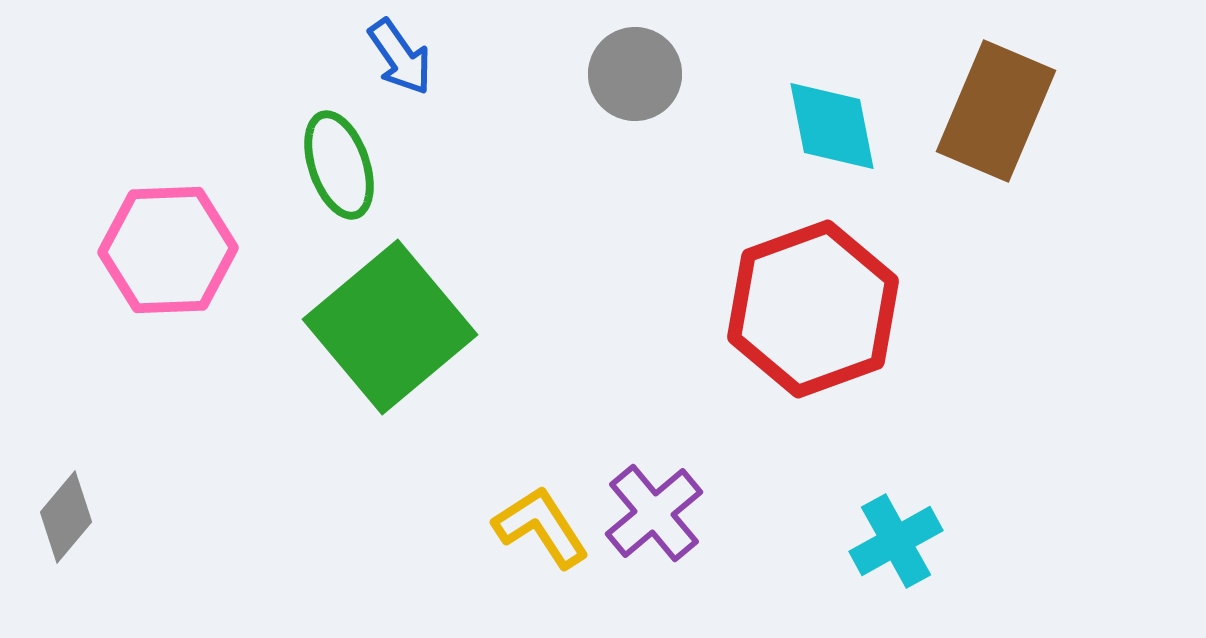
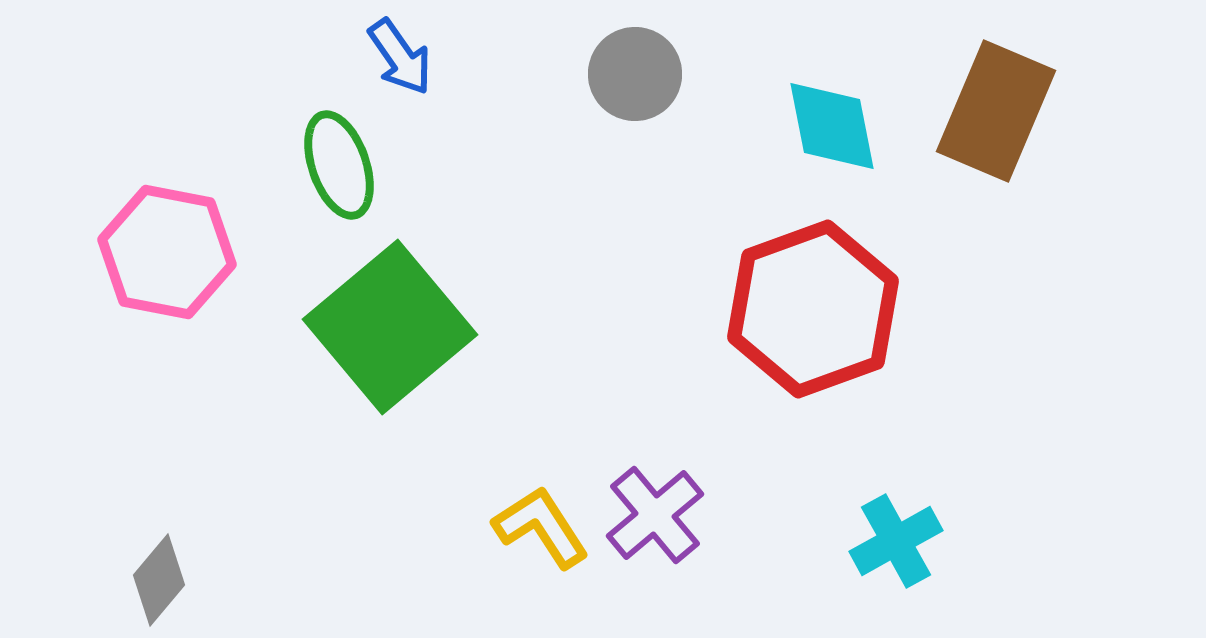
pink hexagon: moved 1 px left, 2 px down; rotated 13 degrees clockwise
purple cross: moved 1 px right, 2 px down
gray diamond: moved 93 px right, 63 px down
